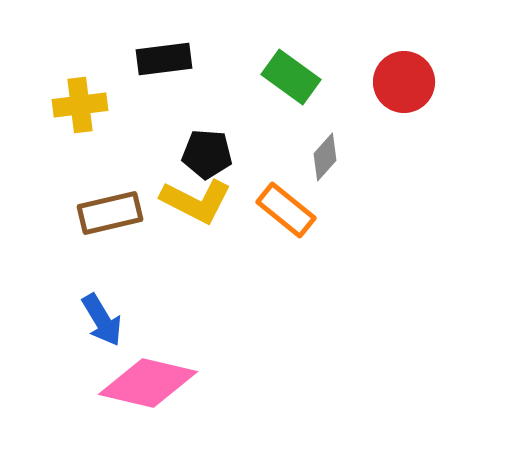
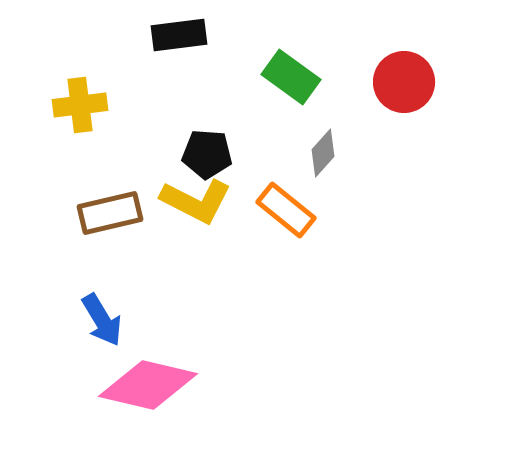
black rectangle: moved 15 px right, 24 px up
gray diamond: moved 2 px left, 4 px up
pink diamond: moved 2 px down
